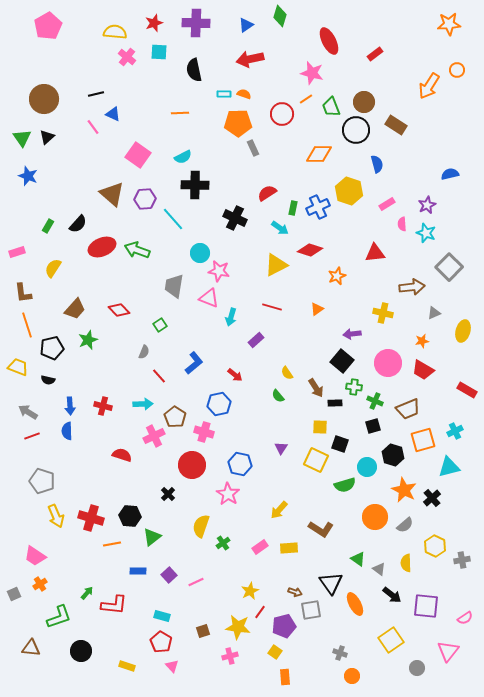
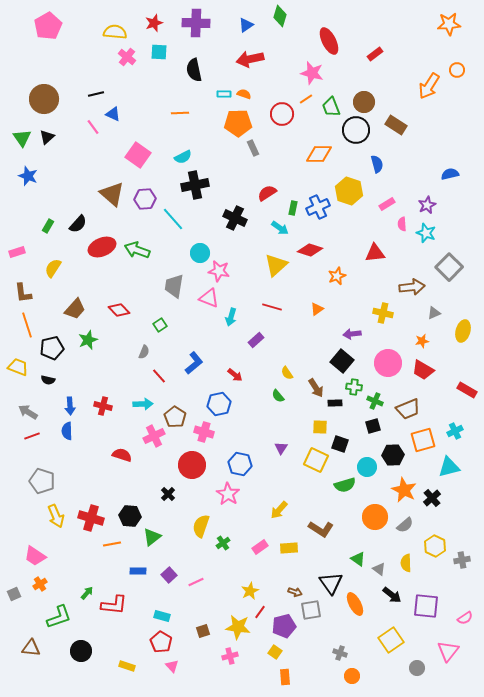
black cross at (195, 185): rotated 12 degrees counterclockwise
yellow triangle at (276, 265): rotated 15 degrees counterclockwise
black hexagon at (393, 455): rotated 20 degrees counterclockwise
